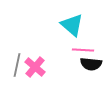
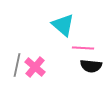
cyan triangle: moved 9 px left
pink line: moved 2 px up
black semicircle: moved 2 px down
